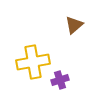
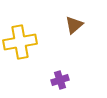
yellow cross: moved 13 px left, 20 px up
